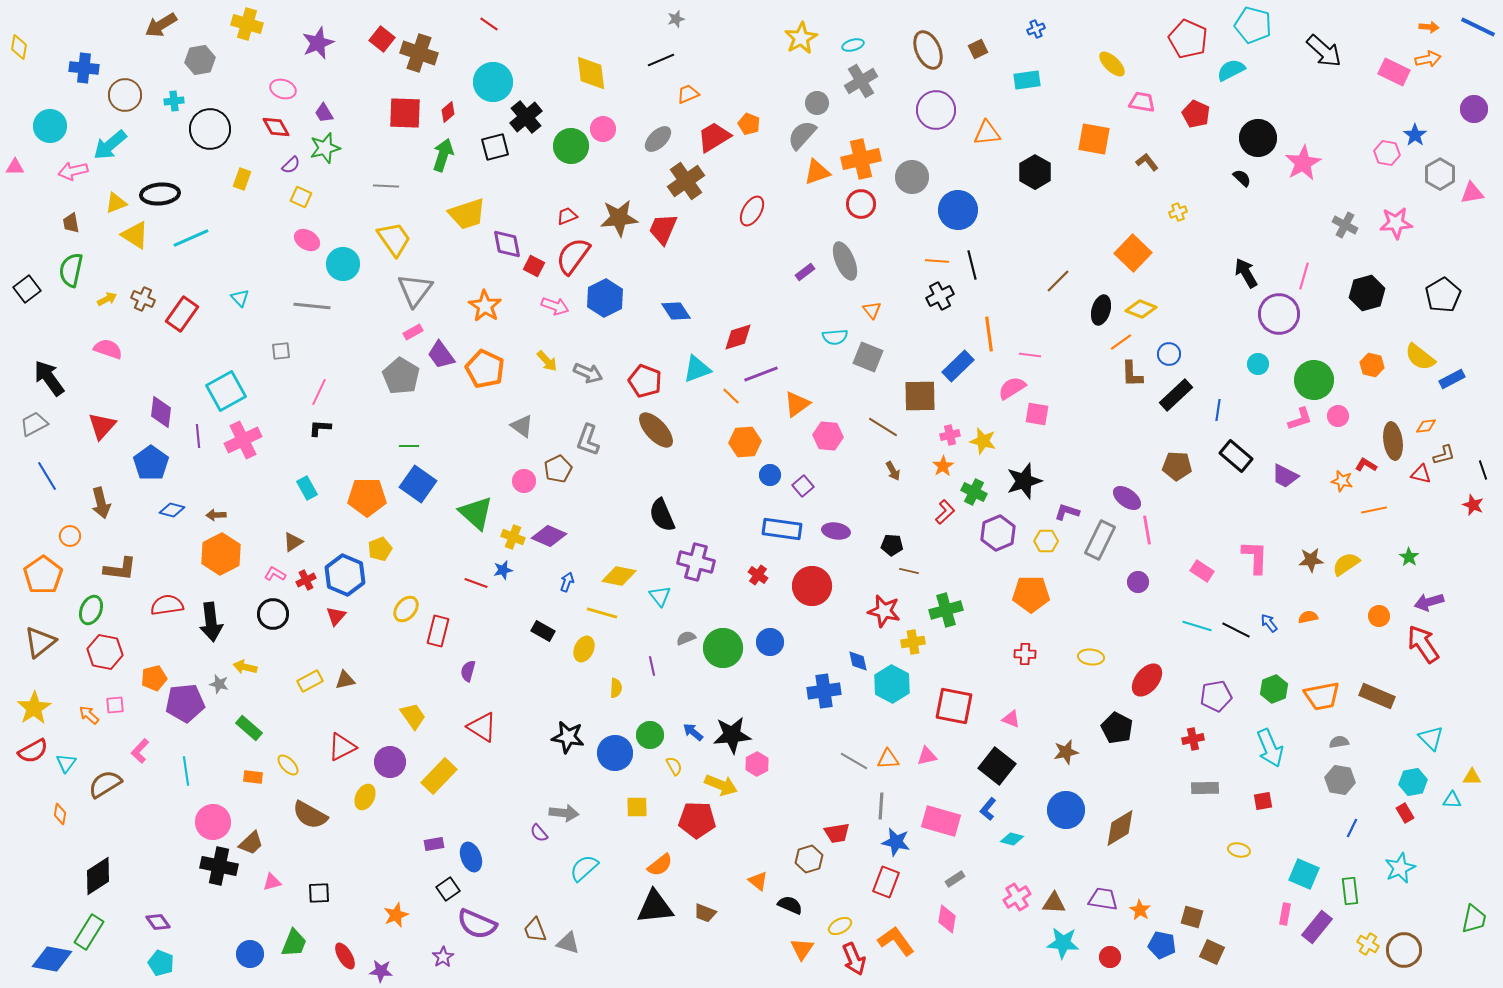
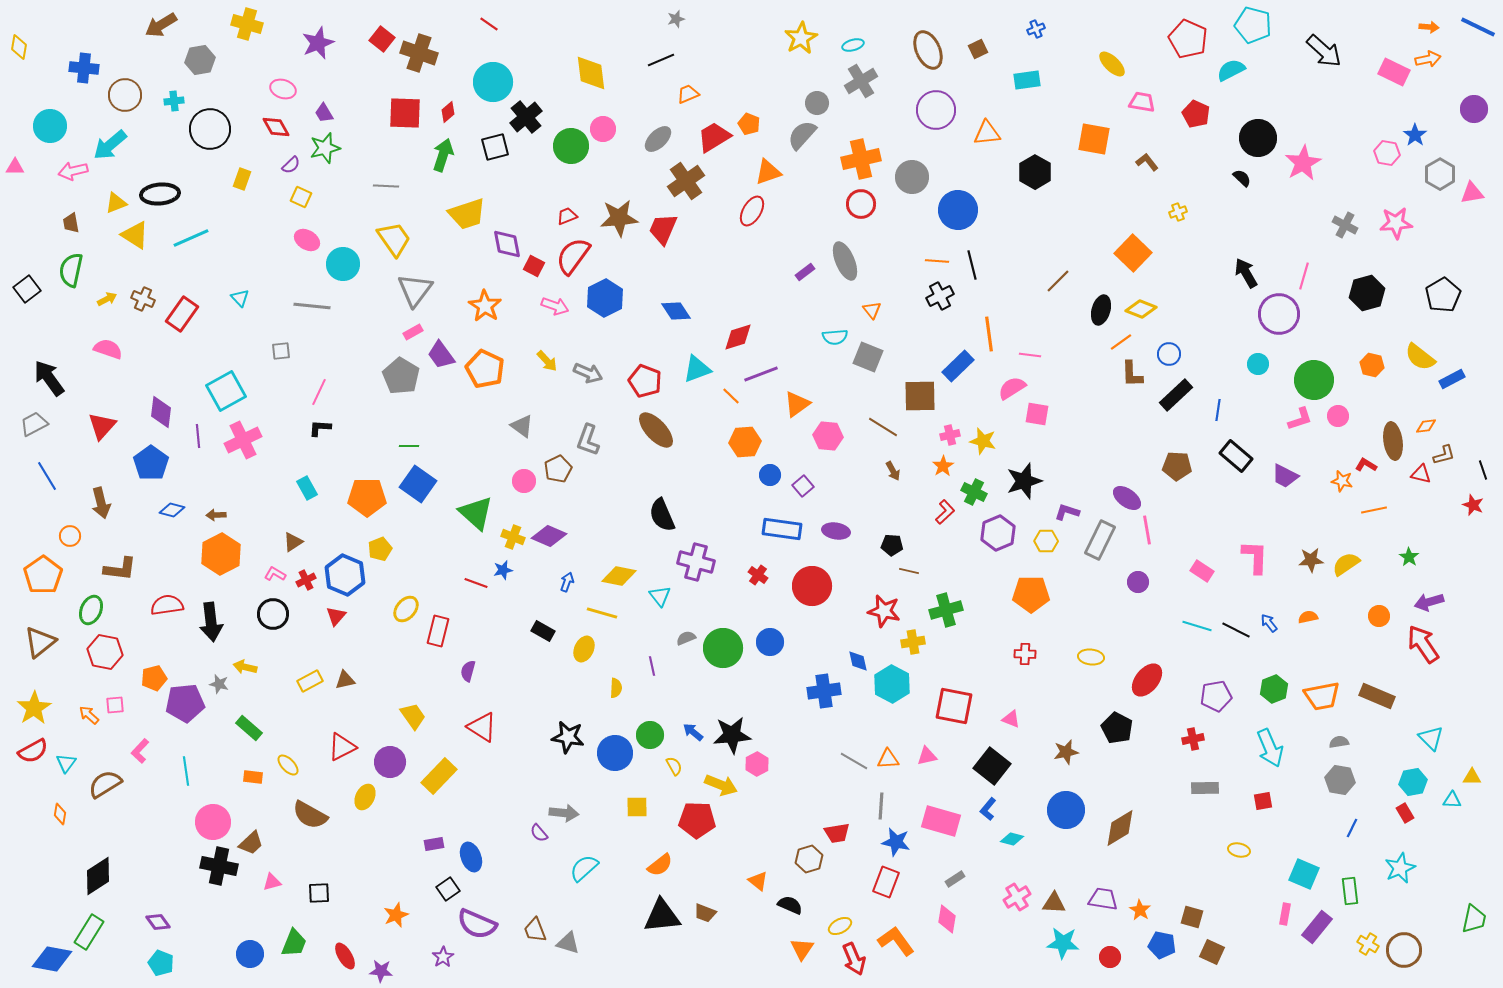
orange triangle at (817, 172): moved 49 px left
black square at (997, 766): moved 5 px left
black triangle at (655, 907): moved 7 px right, 9 px down
